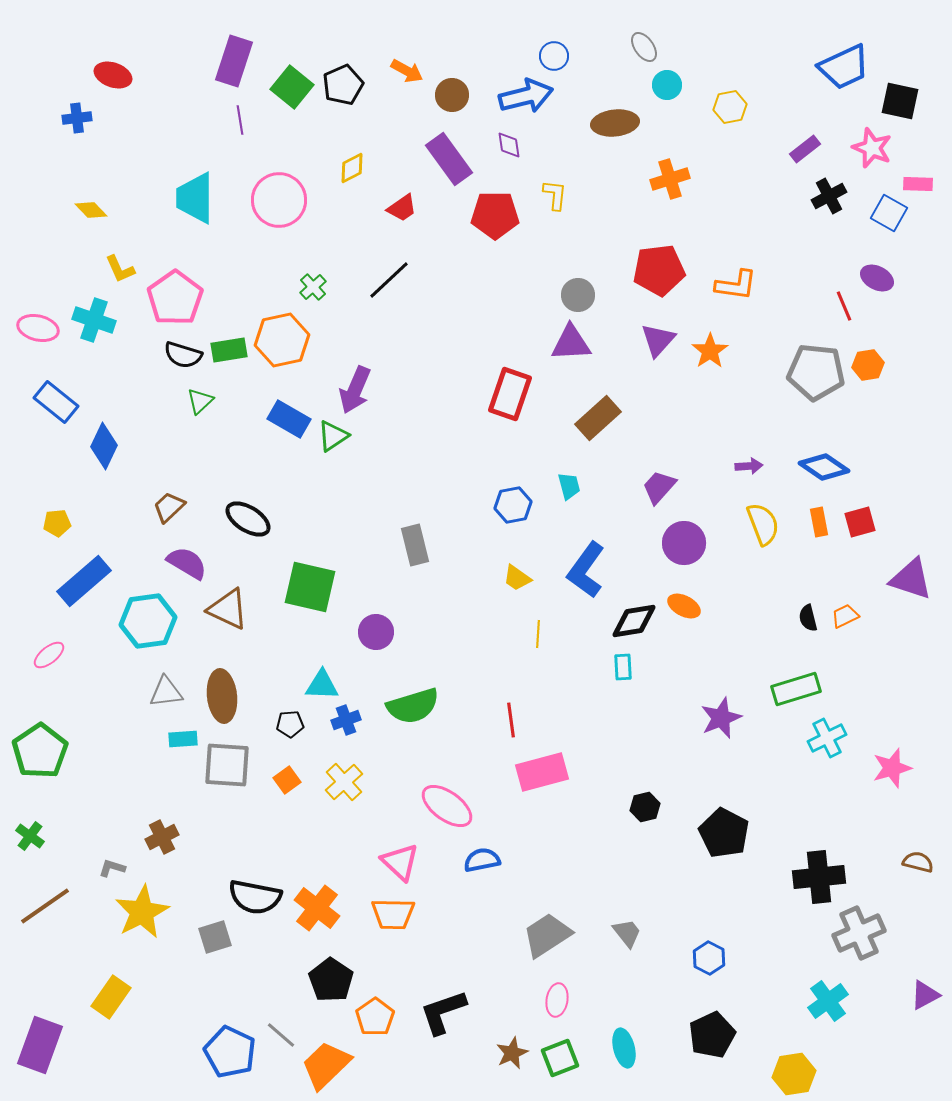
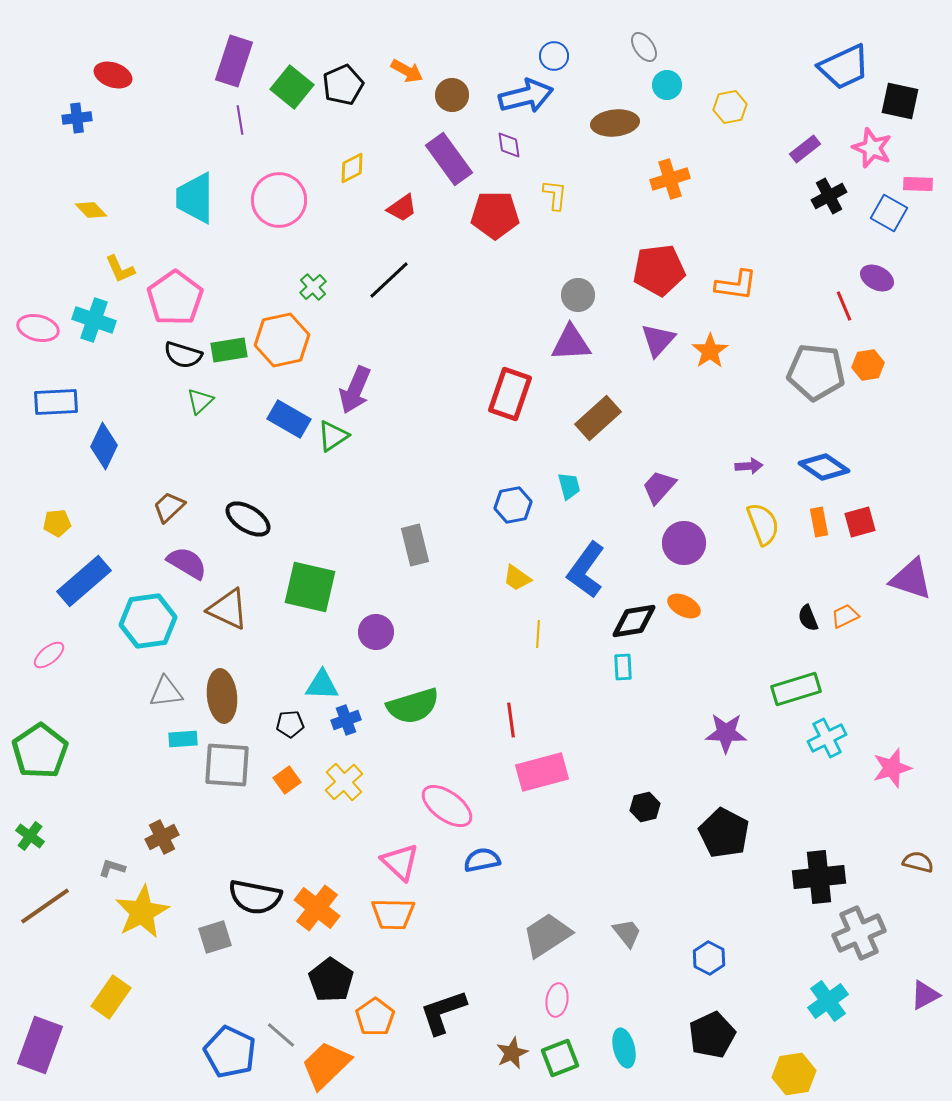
blue rectangle at (56, 402): rotated 42 degrees counterclockwise
black semicircle at (808, 618): rotated 8 degrees counterclockwise
purple star at (721, 718): moved 5 px right, 15 px down; rotated 24 degrees clockwise
